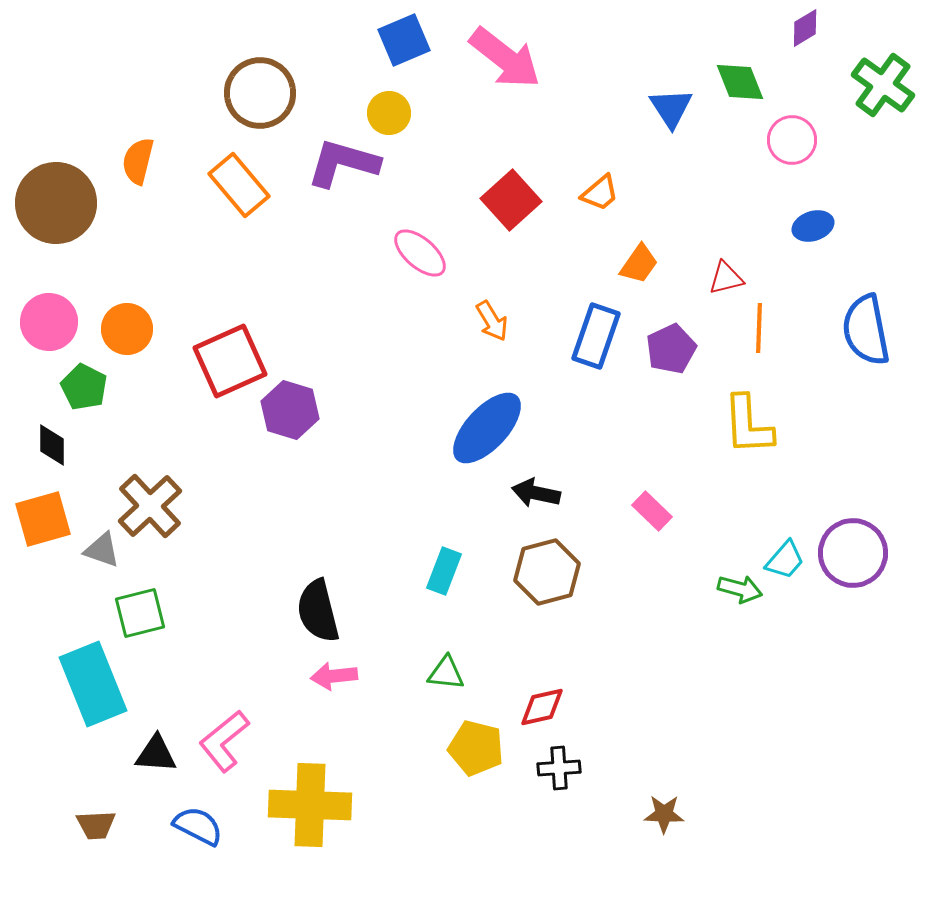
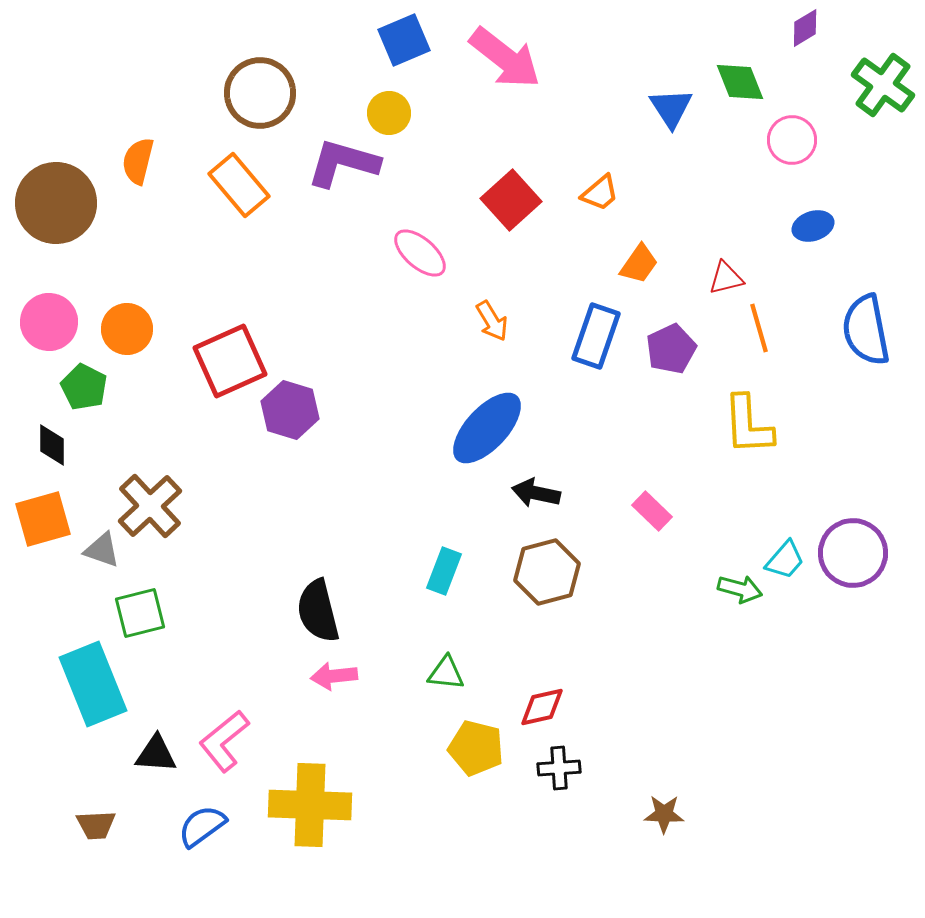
orange line at (759, 328): rotated 18 degrees counterclockwise
blue semicircle at (198, 826): moved 4 px right; rotated 63 degrees counterclockwise
